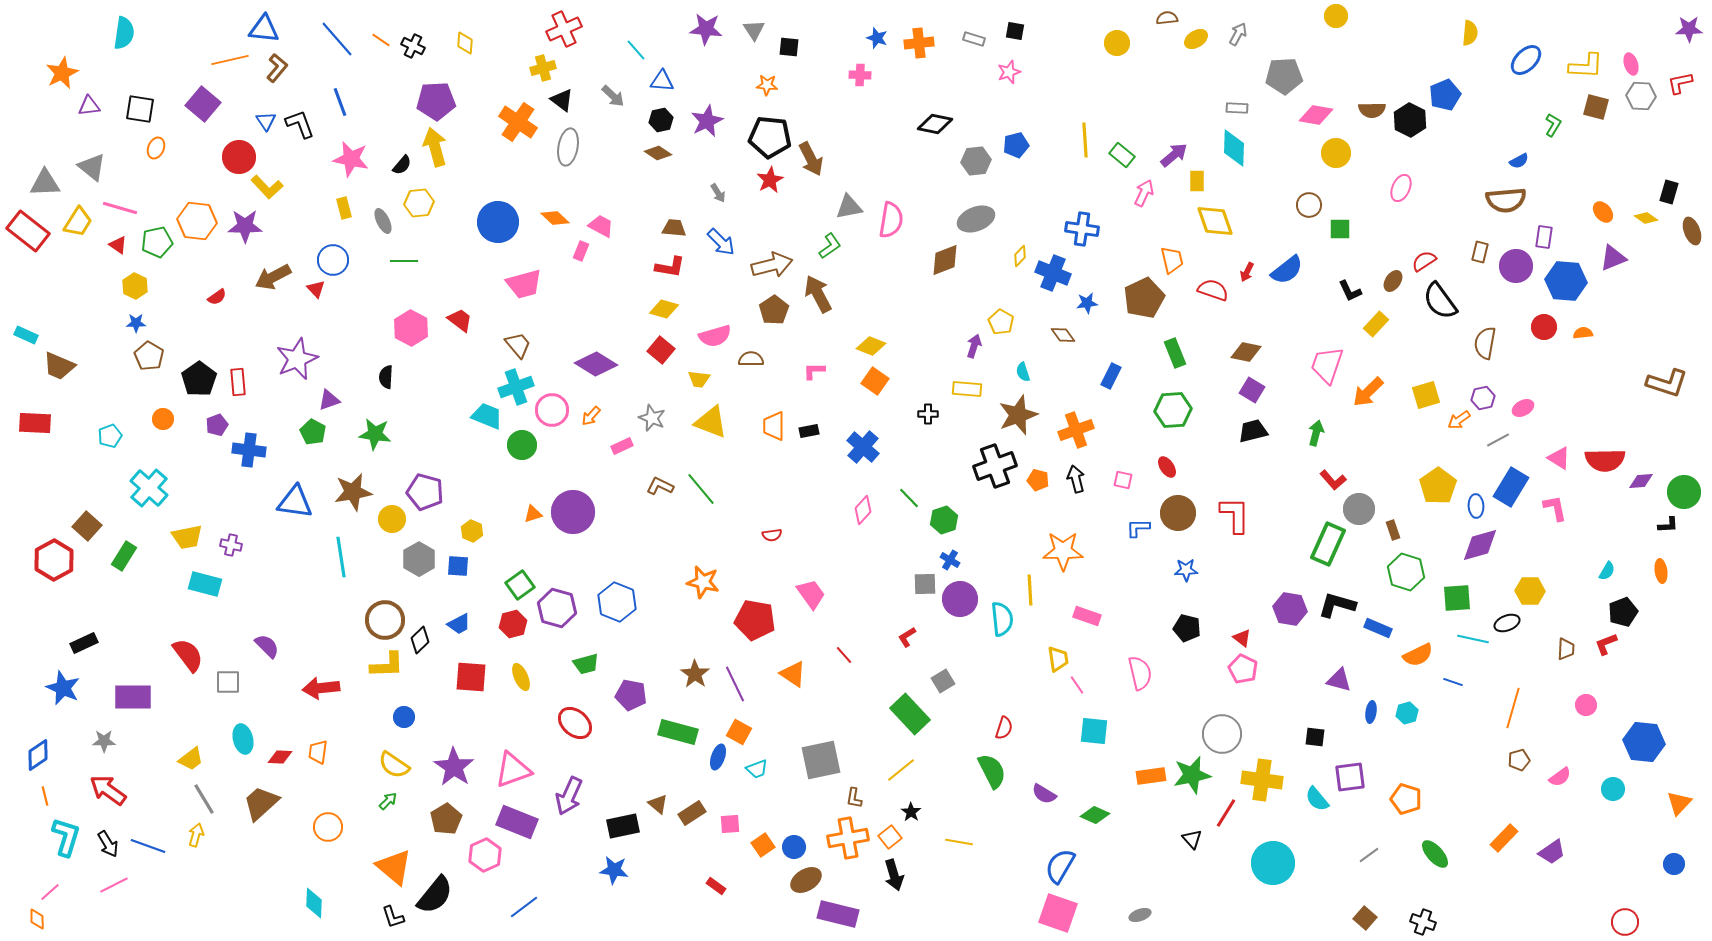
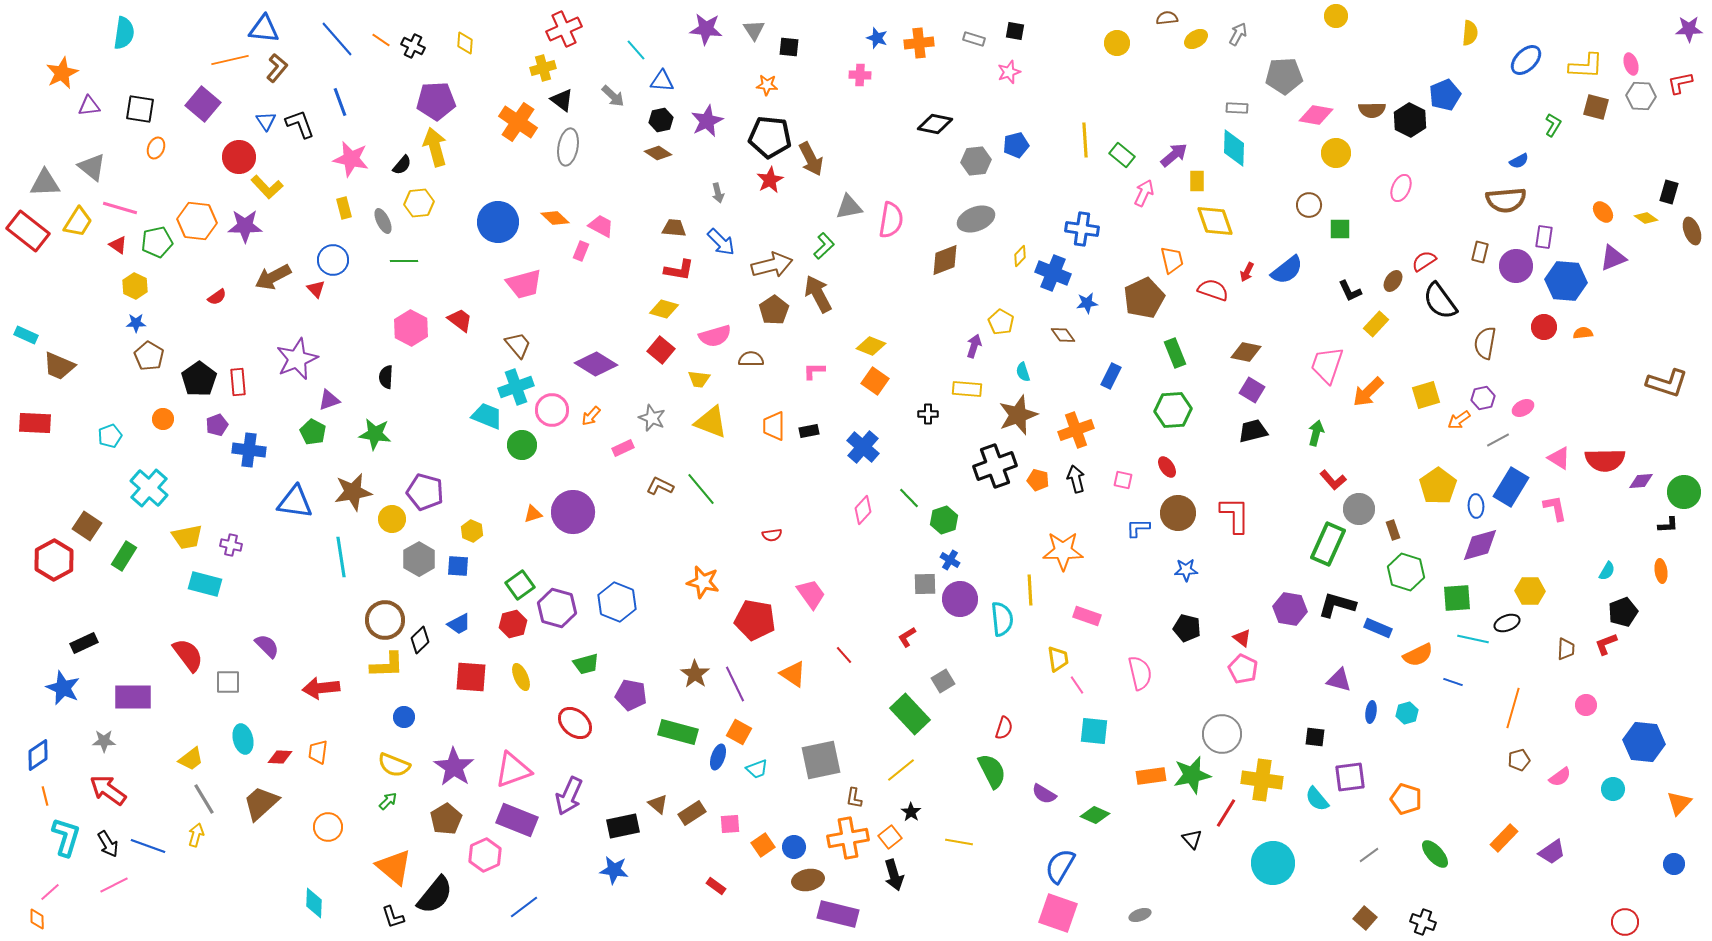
gray arrow at (718, 193): rotated 18 degrees clockwise
green L-shape at (830, 246): moved 6 px left; rotated 8 degrees counterclockwise
red L-shape at (670, 267): moved 9 px right, 3 px down
pink rectangle at (622, 446): moved 1 px right, 2 px down
brown square at (87, 526): rotated 8 degrees counterclockwise
yellow semicircle at (394, 765): rotated 12 degrees counterclockwise
purple rectangle at (517, 822): moved 2 px up
brown ellipse at (806, 880): moved 2 px right; rotated 20 degrees clockwise
